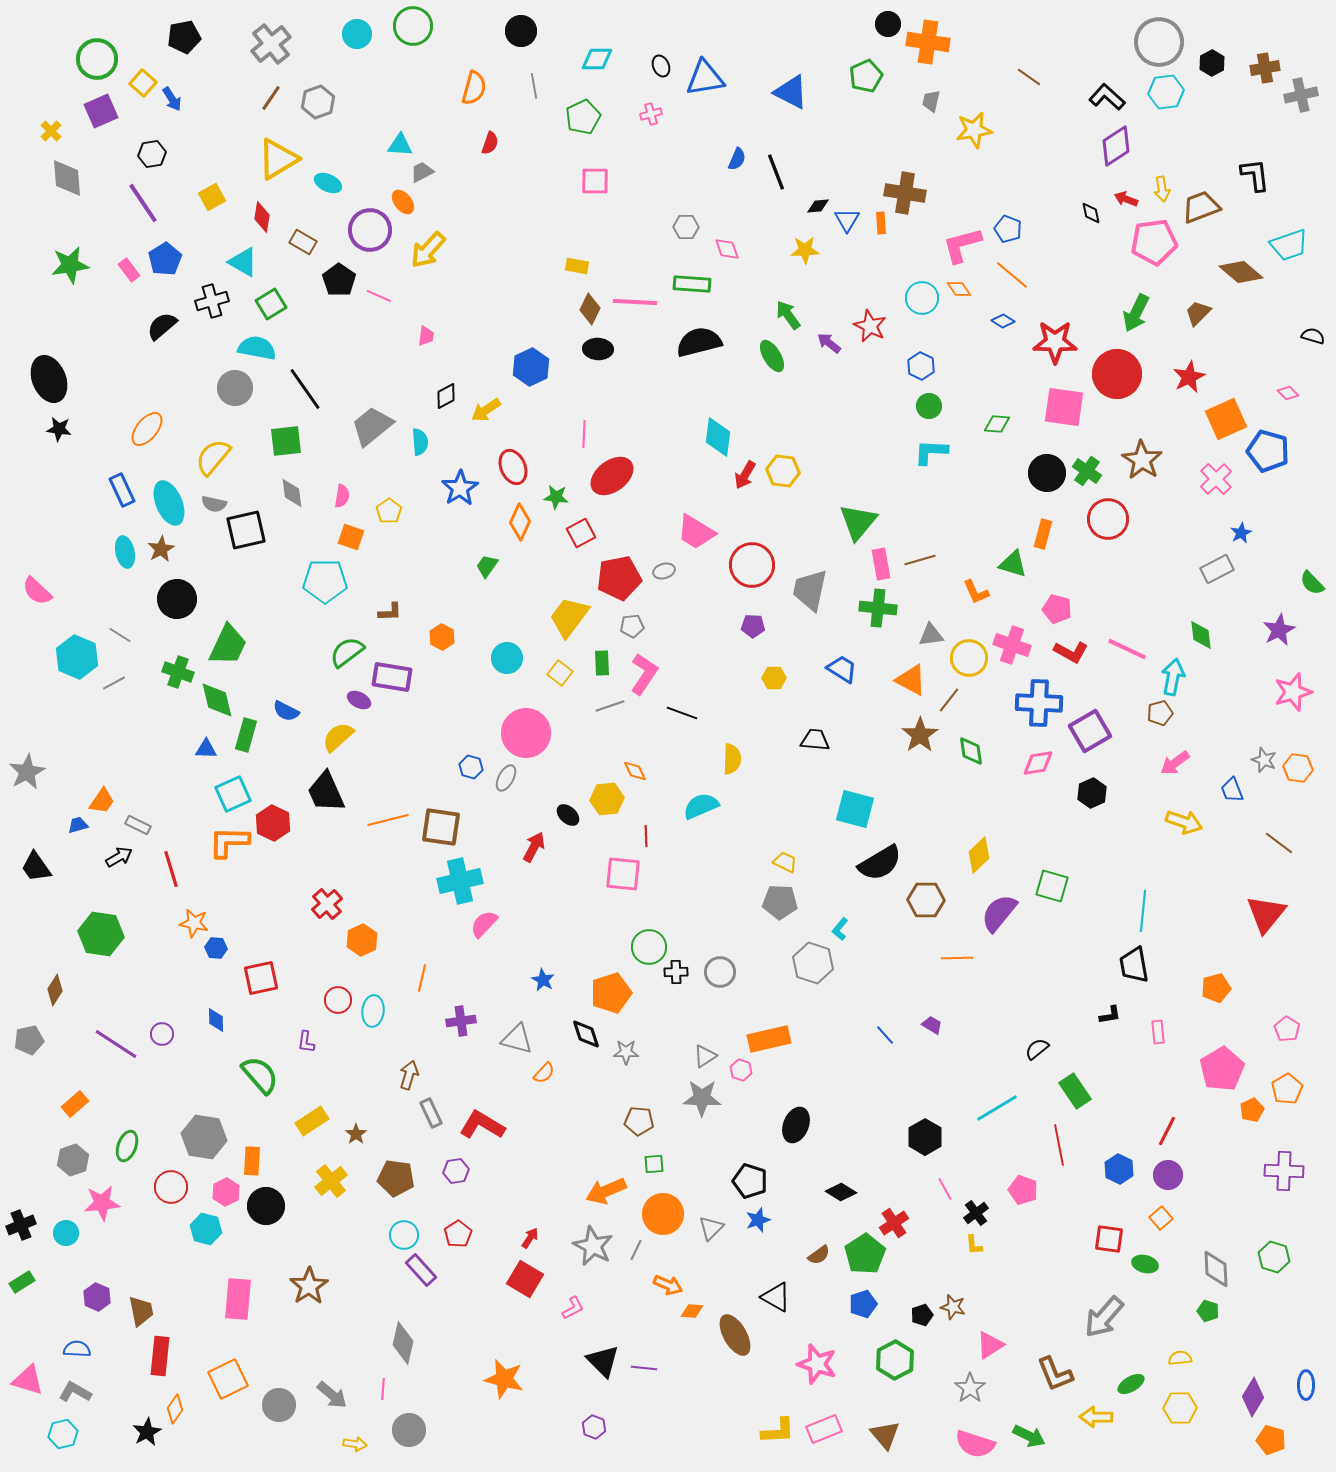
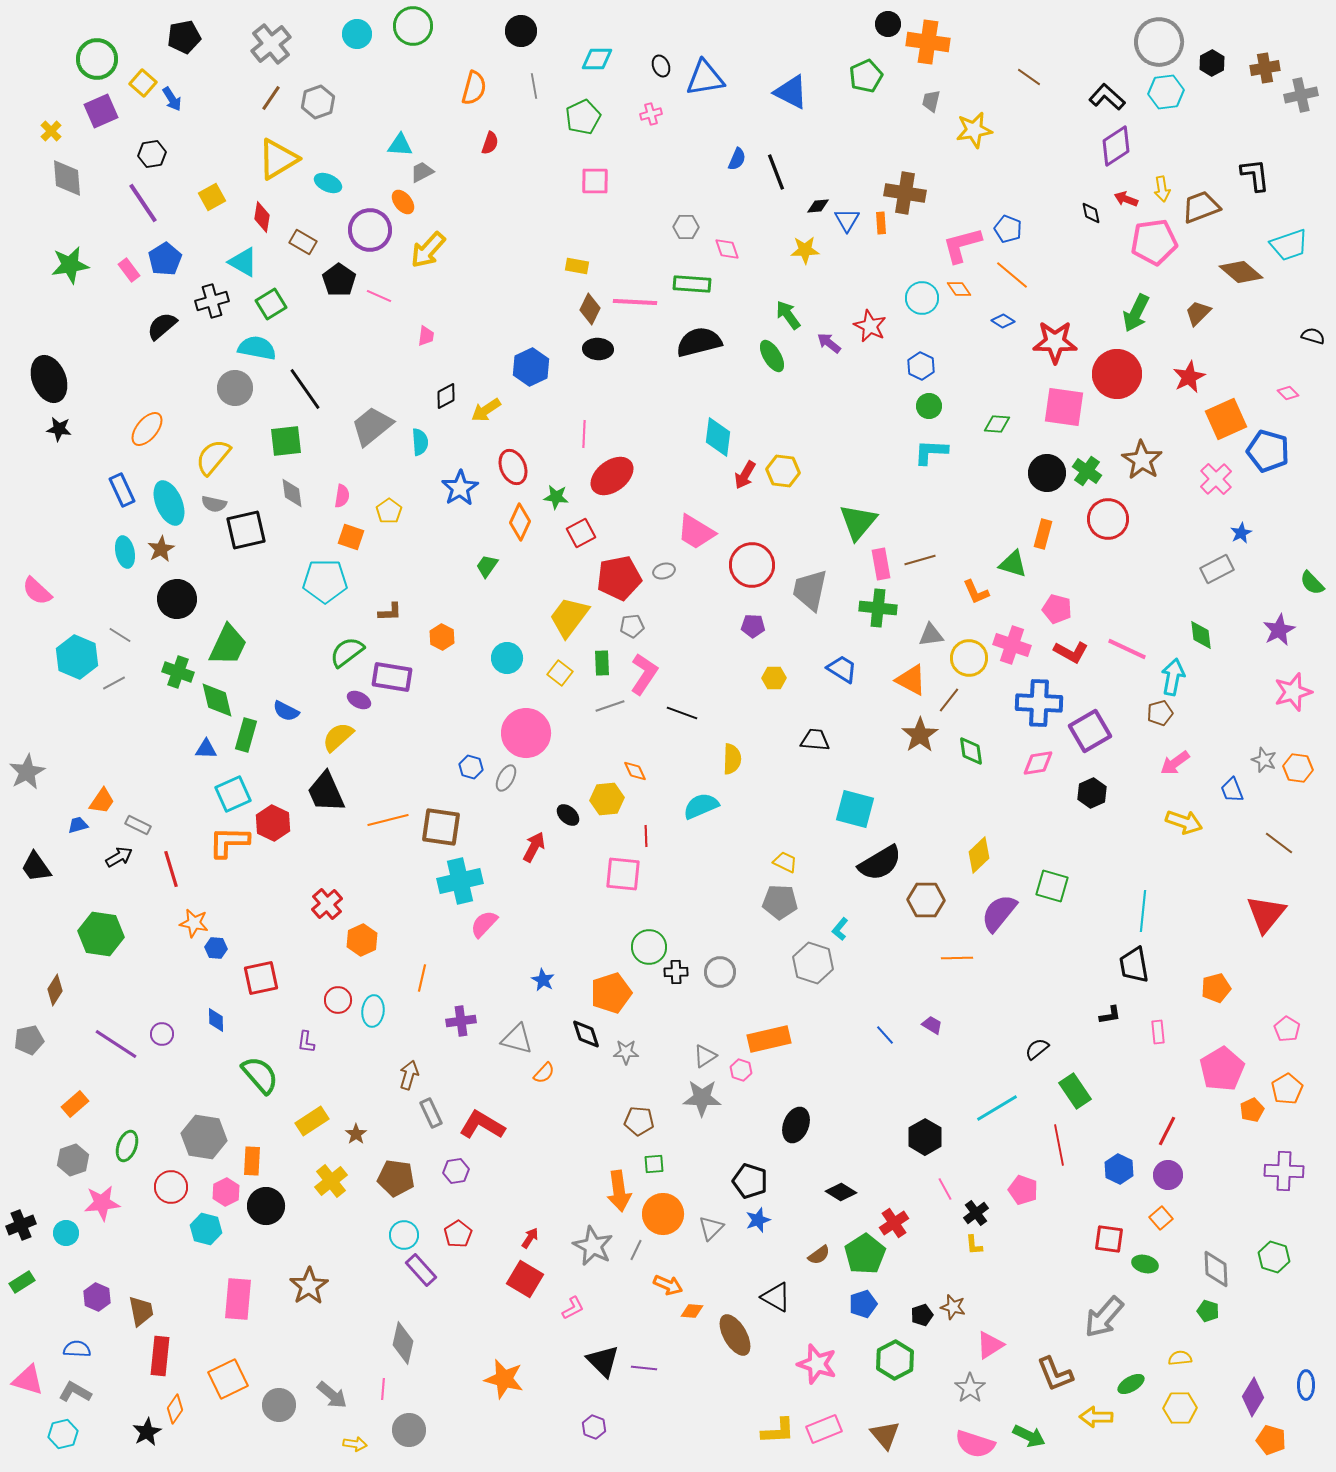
orange arrow at (606, 1191): moved 13 px right; rotated 75 degrees counterclockwise
